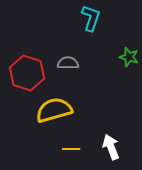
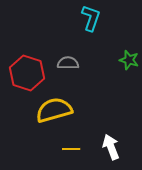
green star: moved 3 px down
